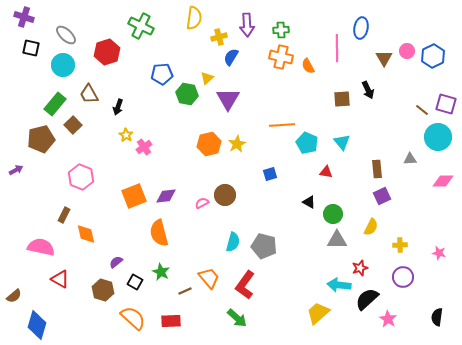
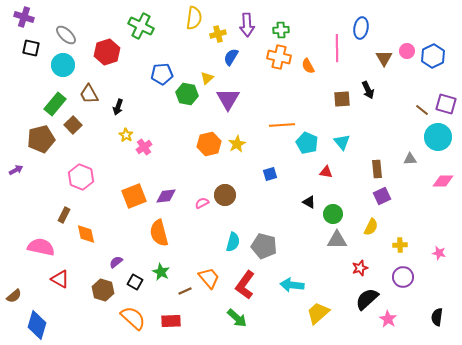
yellow cross at (219, 37): moved 1 px left, 3 px up
orange cross at (281, 57): moved 2 px left
cyan arrow at (339, 285): moved 47 px left
